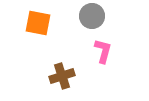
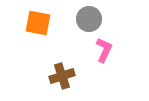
gray circle: moved 3 px left, 3 px down
pink L-shape: moved 1 px right, 1 px up; rotated 10 degrees clockwise
